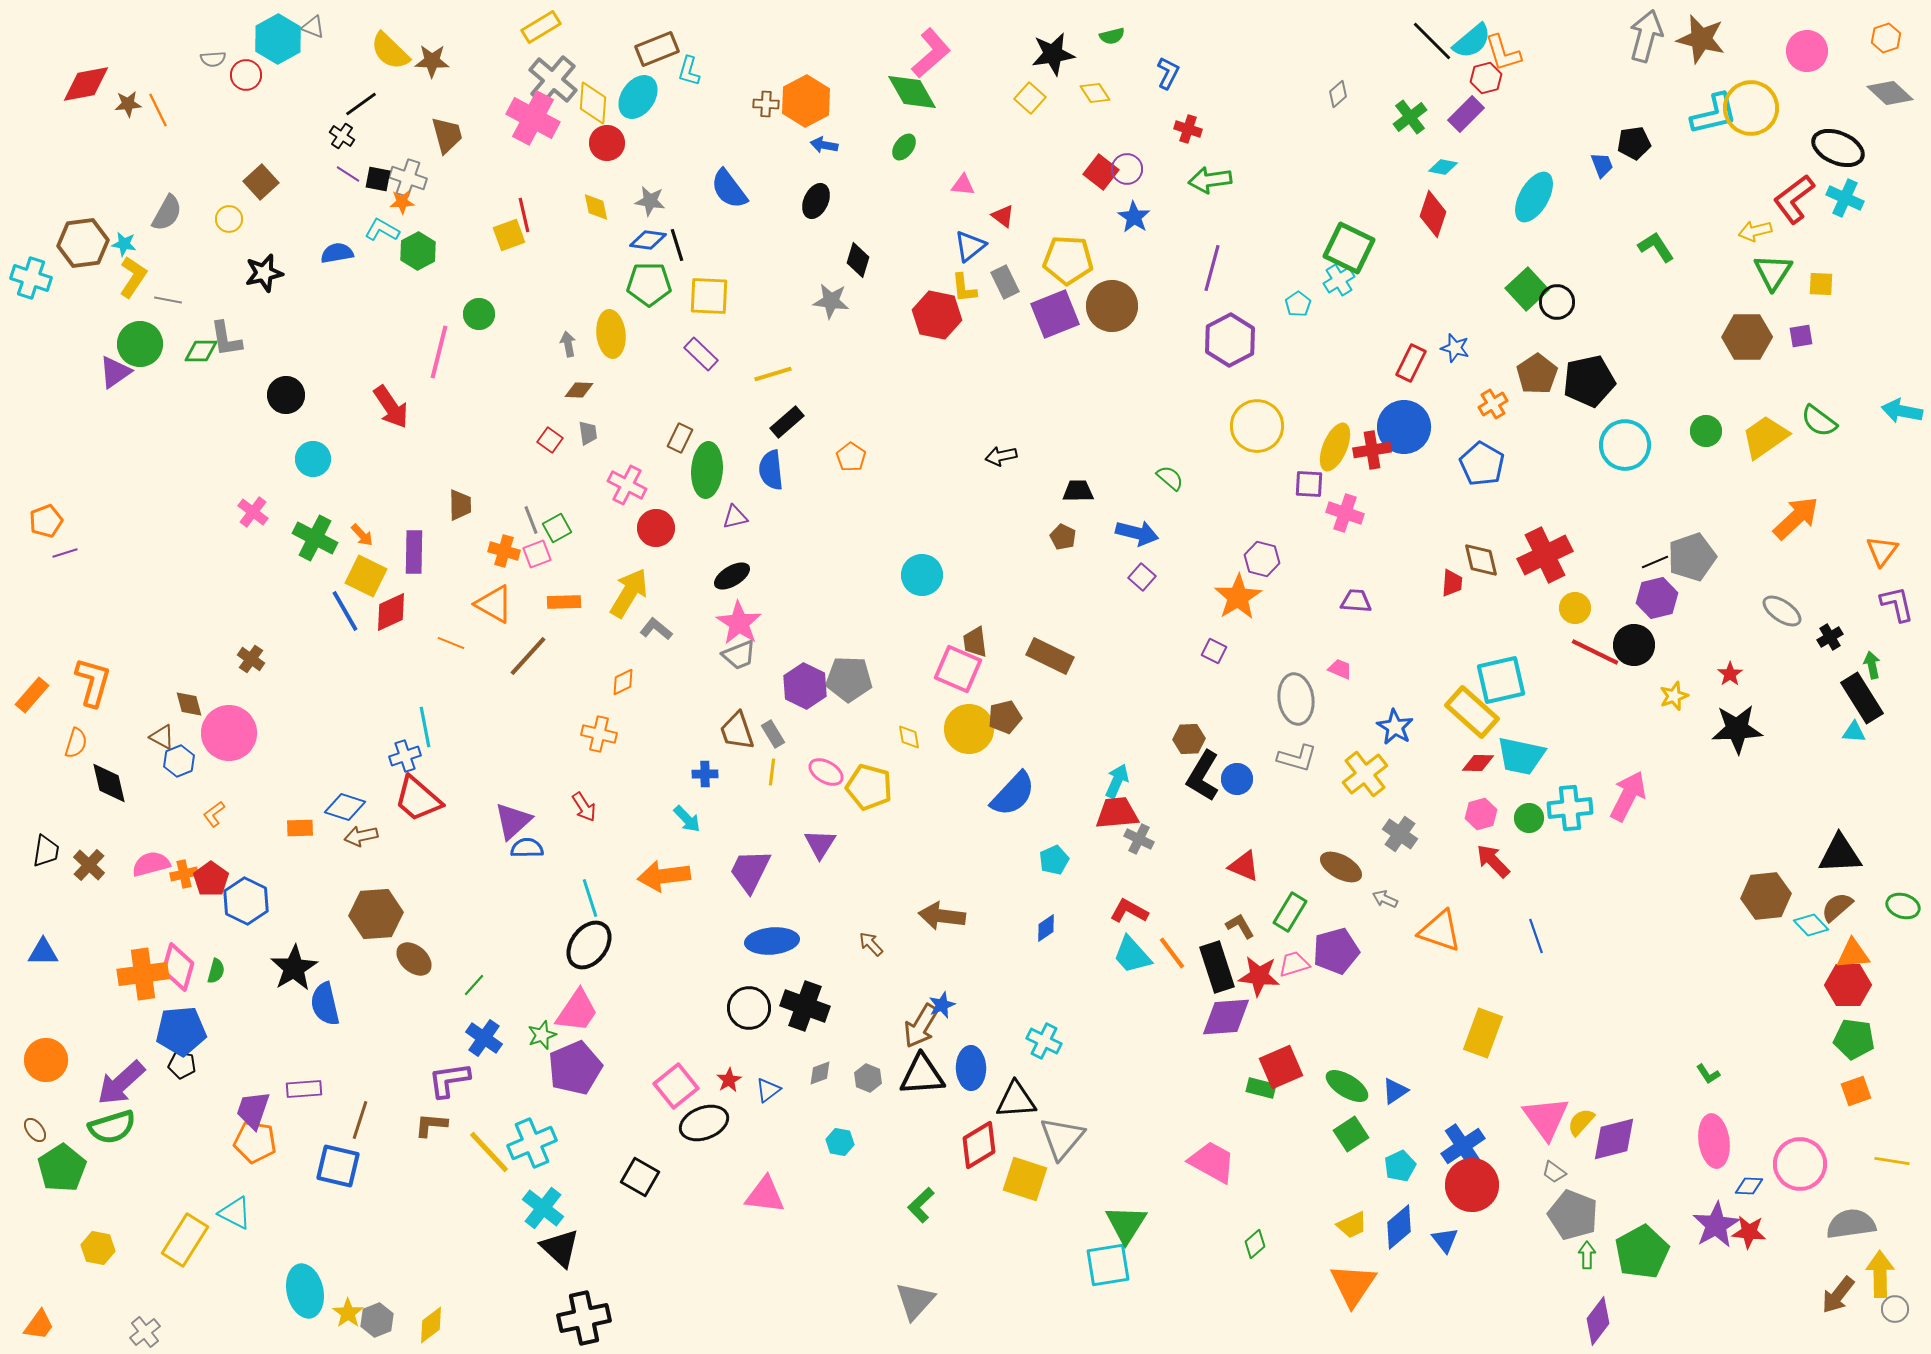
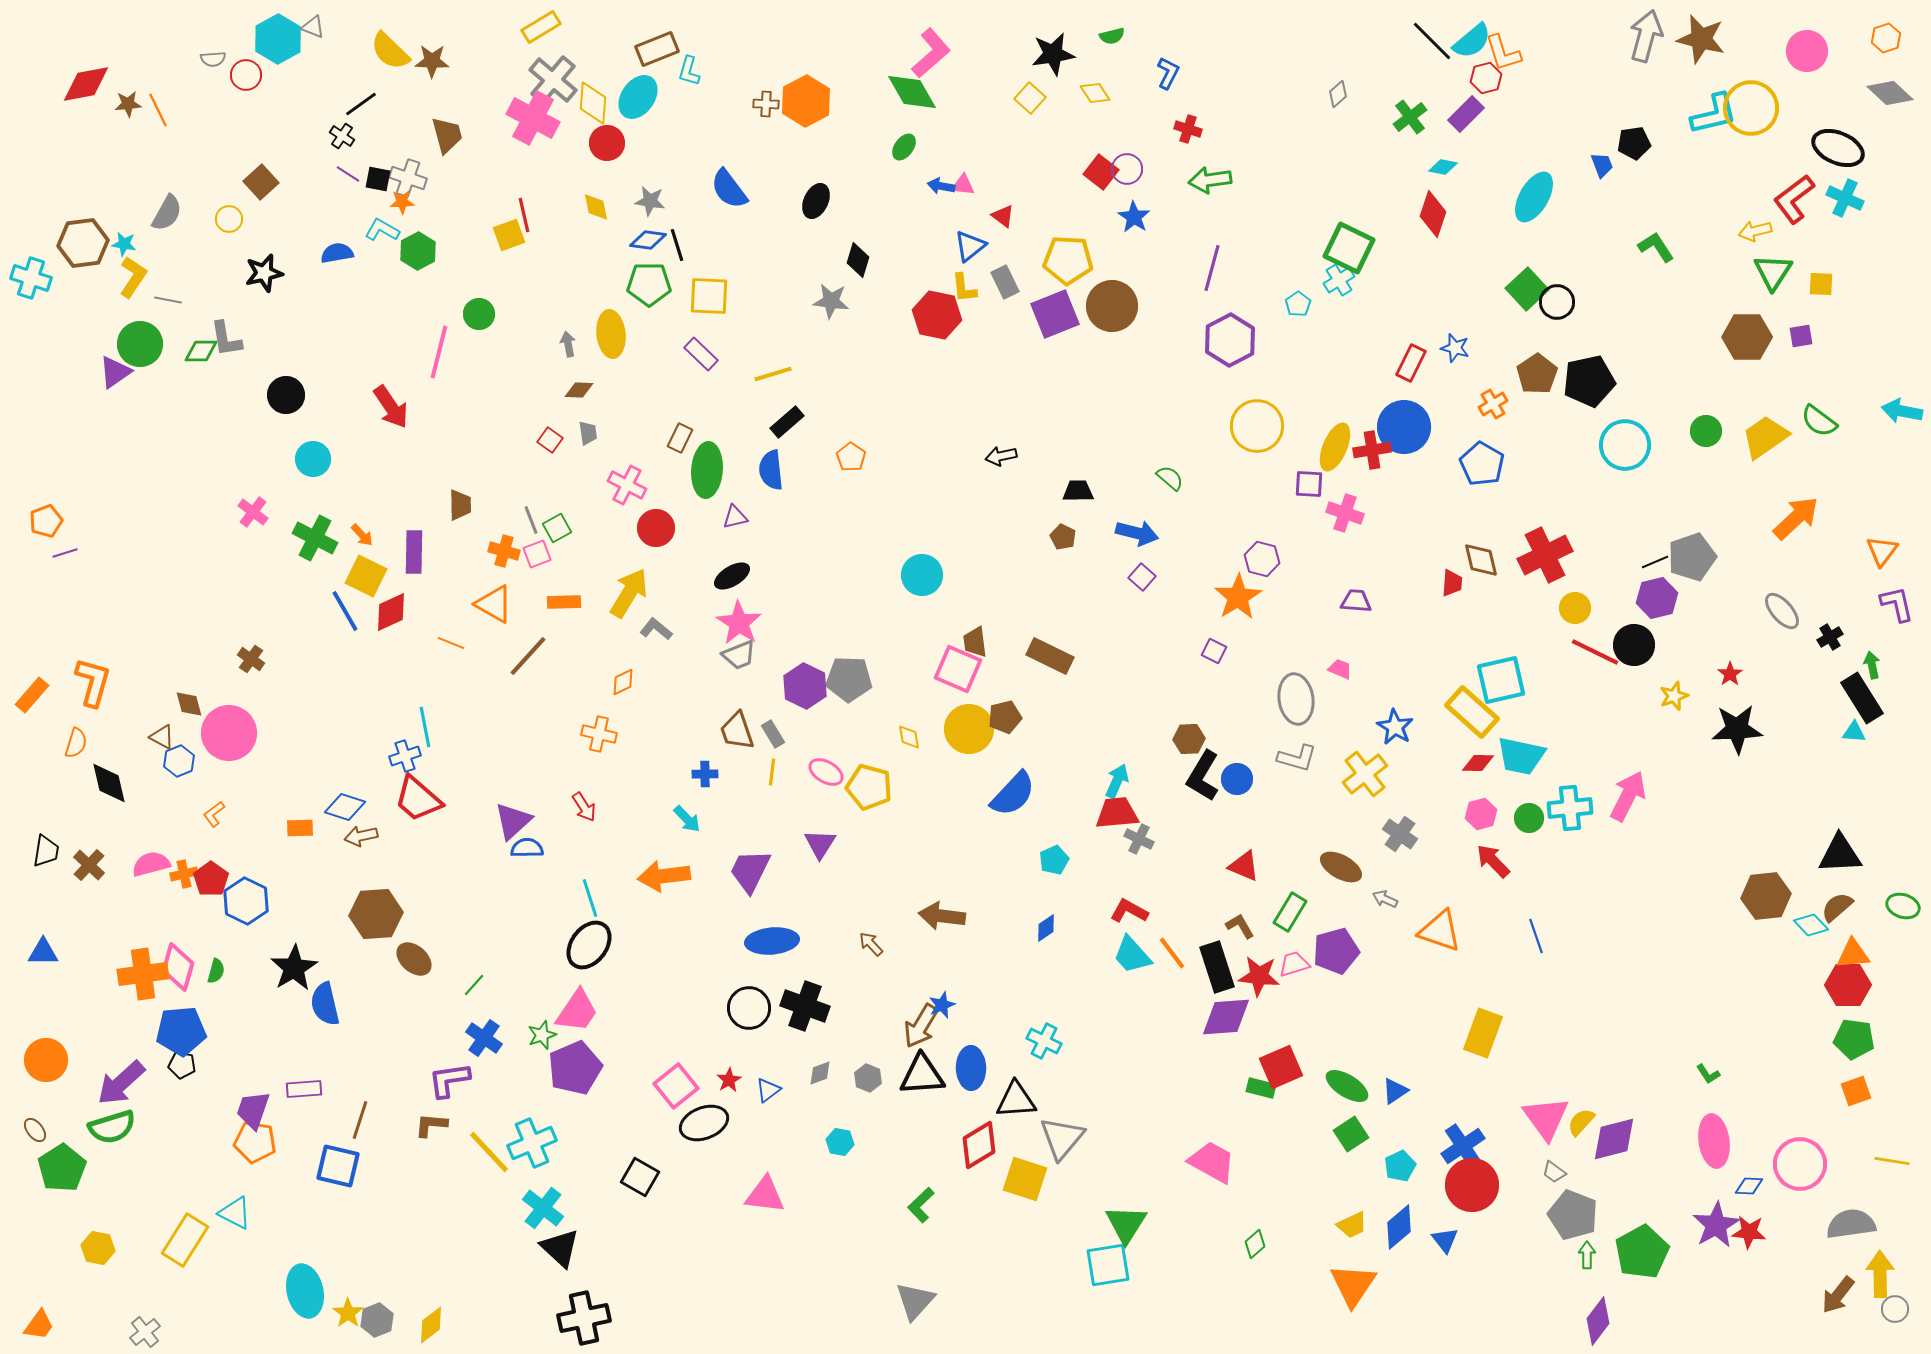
blue arrow at (824, 145): moved 117 px right, 41 px down
gray ellipse at (1782, 611): rotated 15 degrees clockwise
